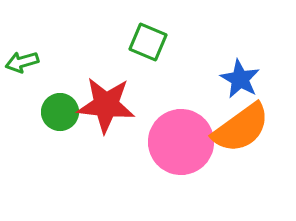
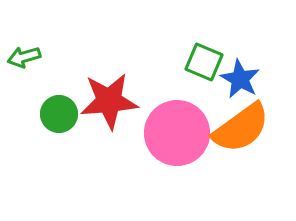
green square: moved 56 px right, 20 px down
green arrow: moved 2 px right, 5 px up
red star: moved 3 px right, 4 px up; rotated 10 degrees counterclockwise
green circle: moved 1 px left, 2 px down
pink circle: moved 4 px left, 9 px up
